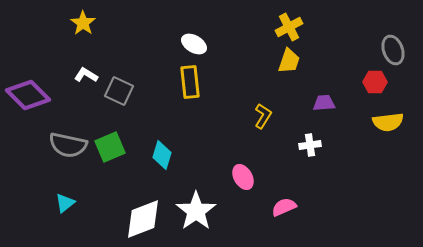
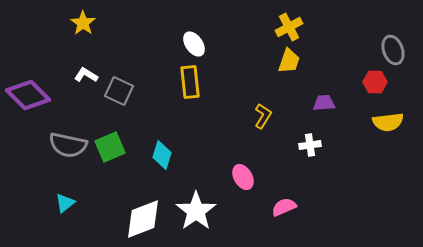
white ellipse: rotated 25 degrees clockwise
